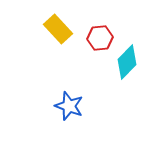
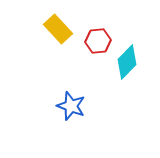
red hexagon: moved 2 px left, 3 px down
blue star: moved 2 px right
